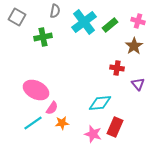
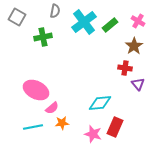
pink cross: rotated 16 degrees clockwise
red cross: moved 8 px right
pink semicircle: rotated 16 degrees clockwise
cyan line: moved 4 px down; rotated 24 degrees clockwise
